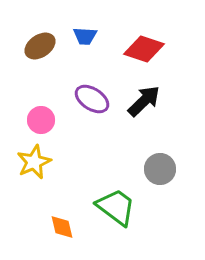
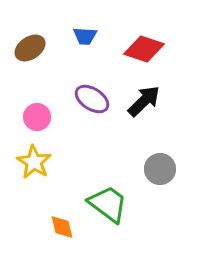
brown ellipse: moved 10 px left, 2 px down
pink circle: moved 4 px left, 3 px up
yellow star: rotated 16 degrees counterclockwise
green trapezoid: moved 8 px left, 3 px up
